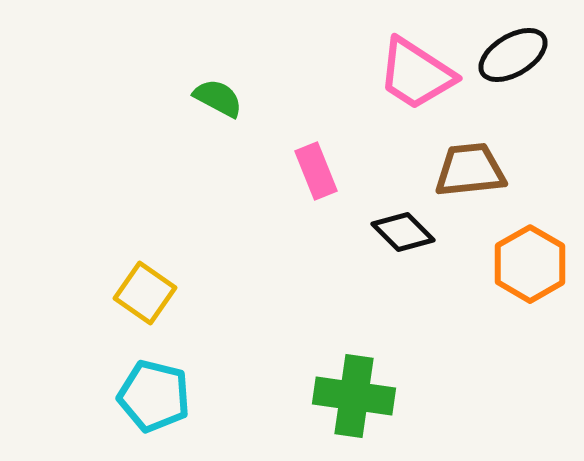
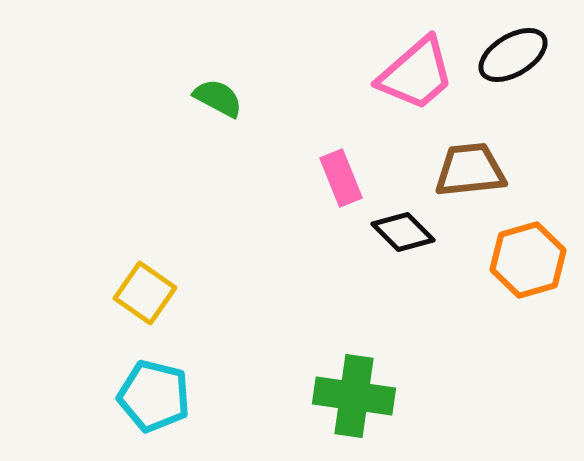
pink trapezoid: rotated 74 degrees counterclockwise
pink rectangle: moved 25 px right, 7 px down
orange hexagon: moved 2 px left, 4 px up; rotated 14 degrees clockwise
